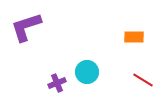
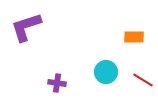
cyan circle: moved 19 px right
purple cross: rotated 30 degrees clockwise
